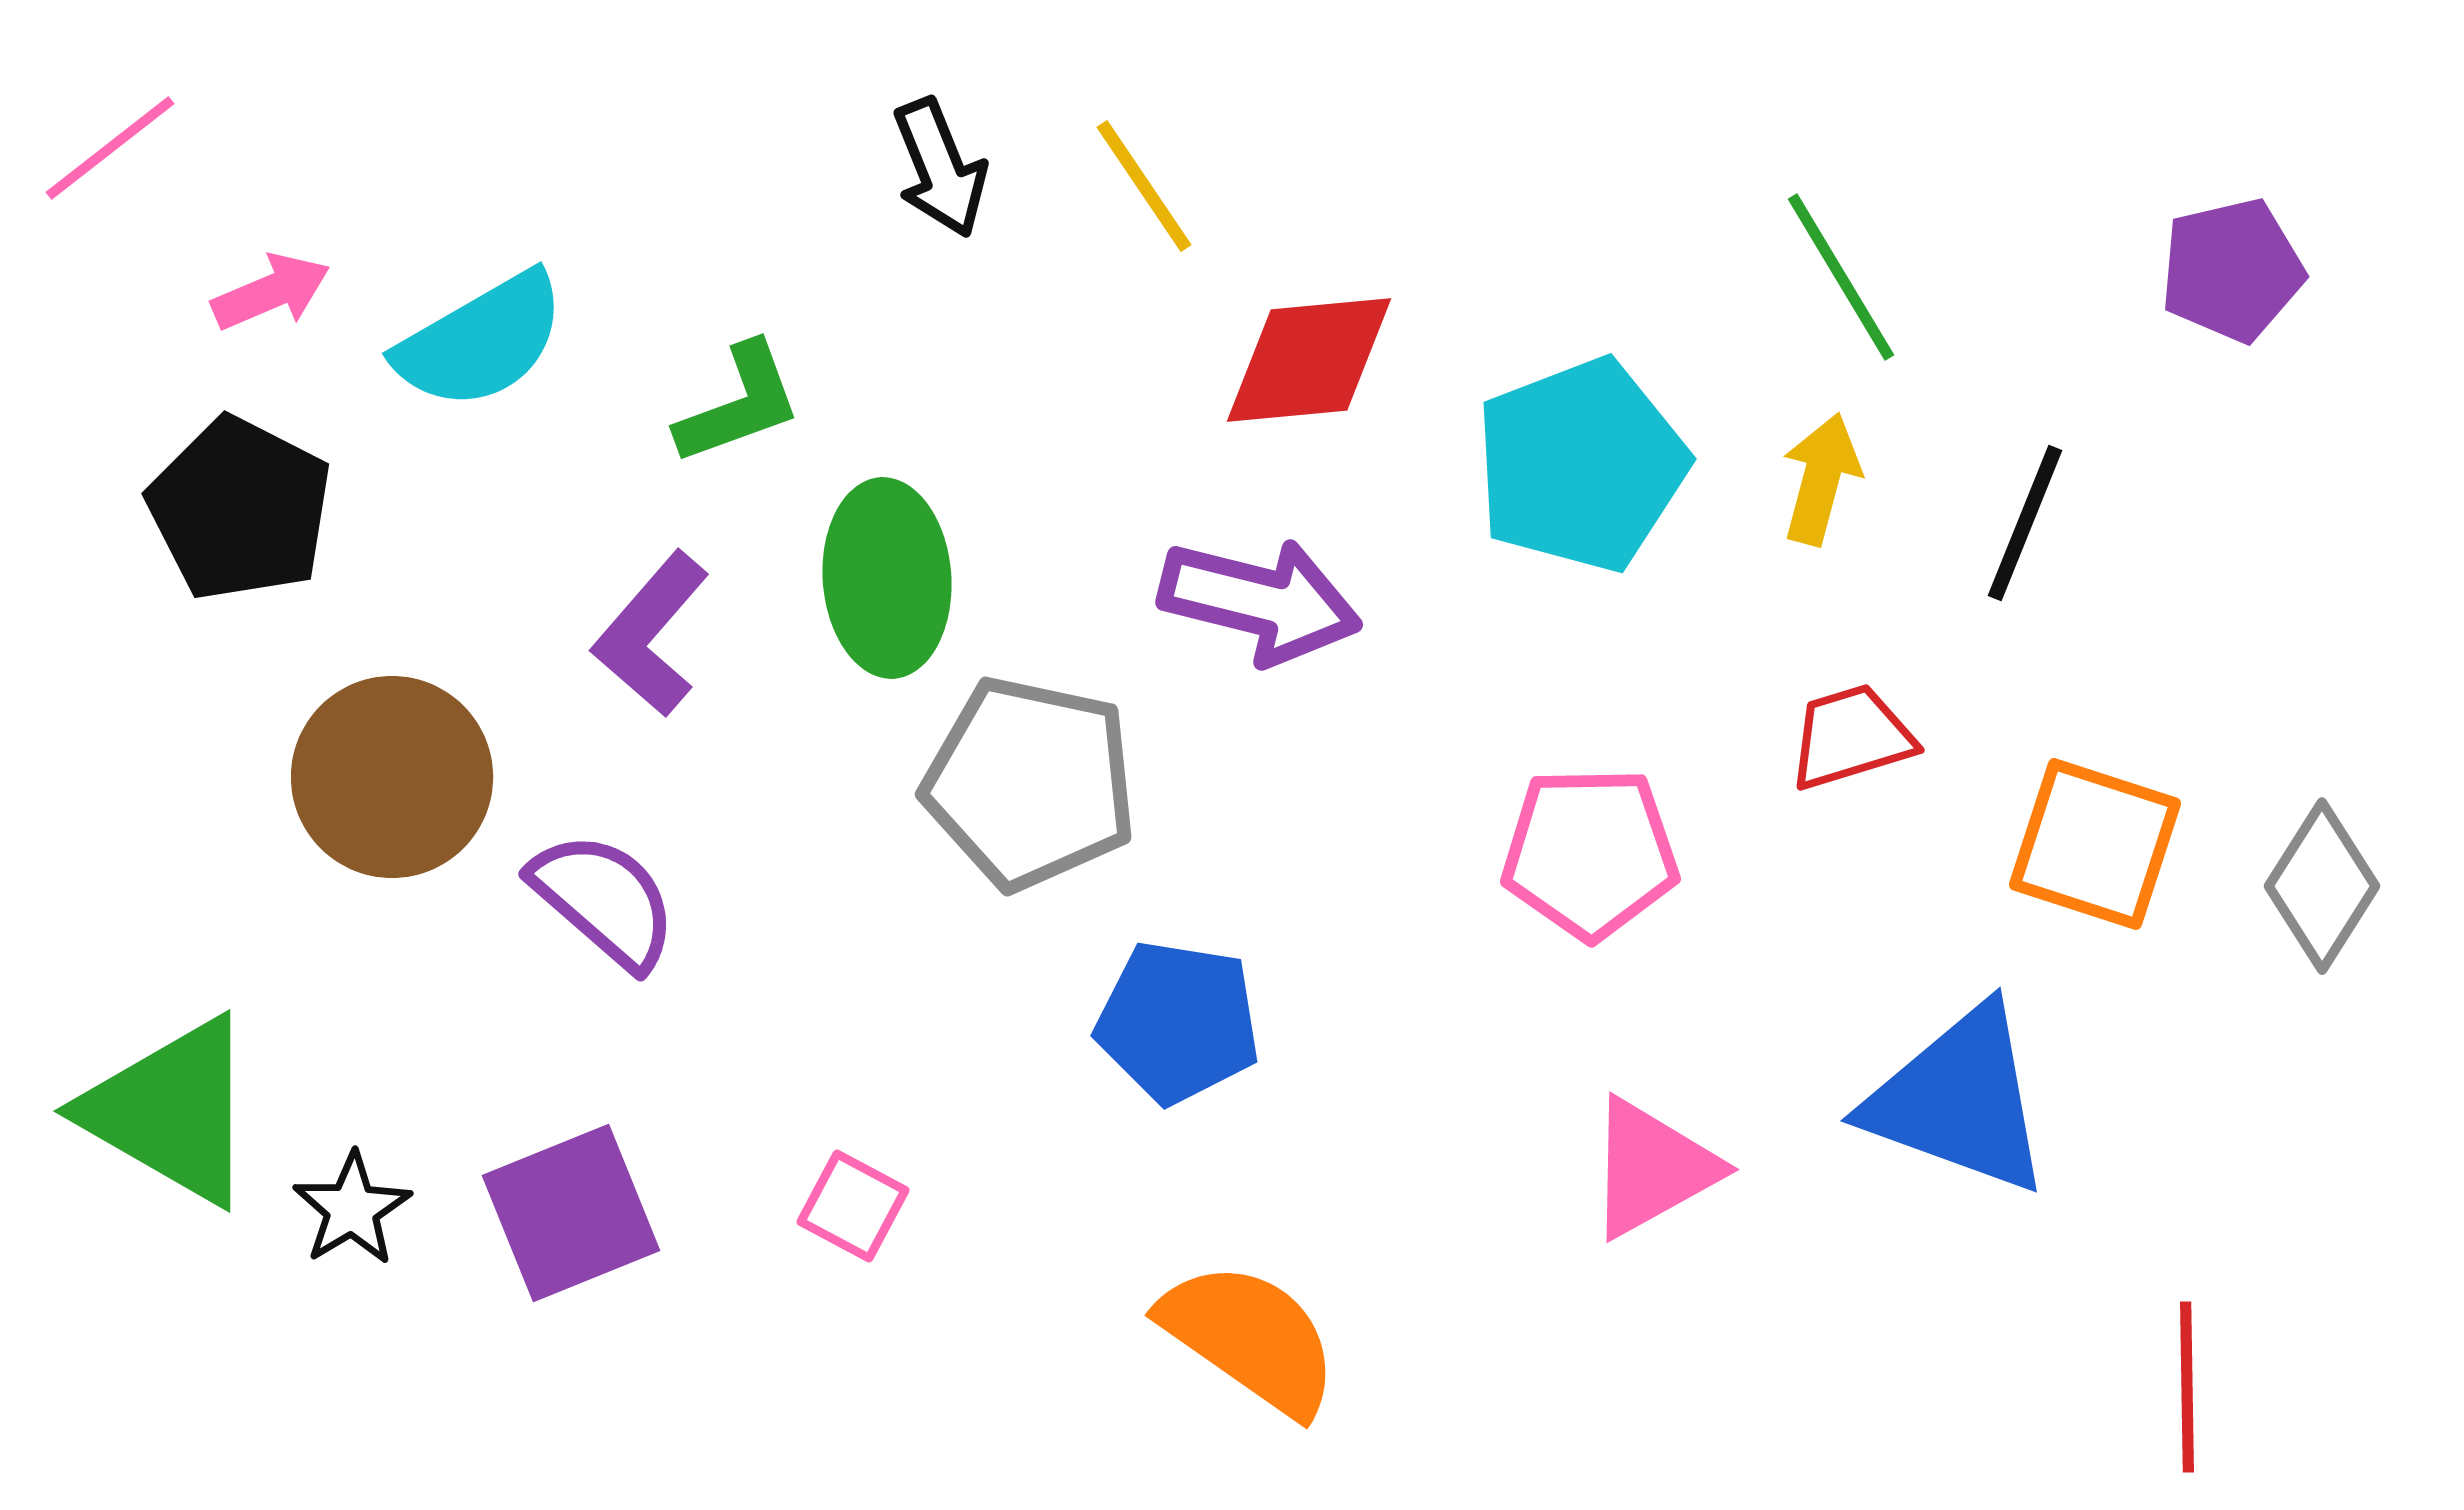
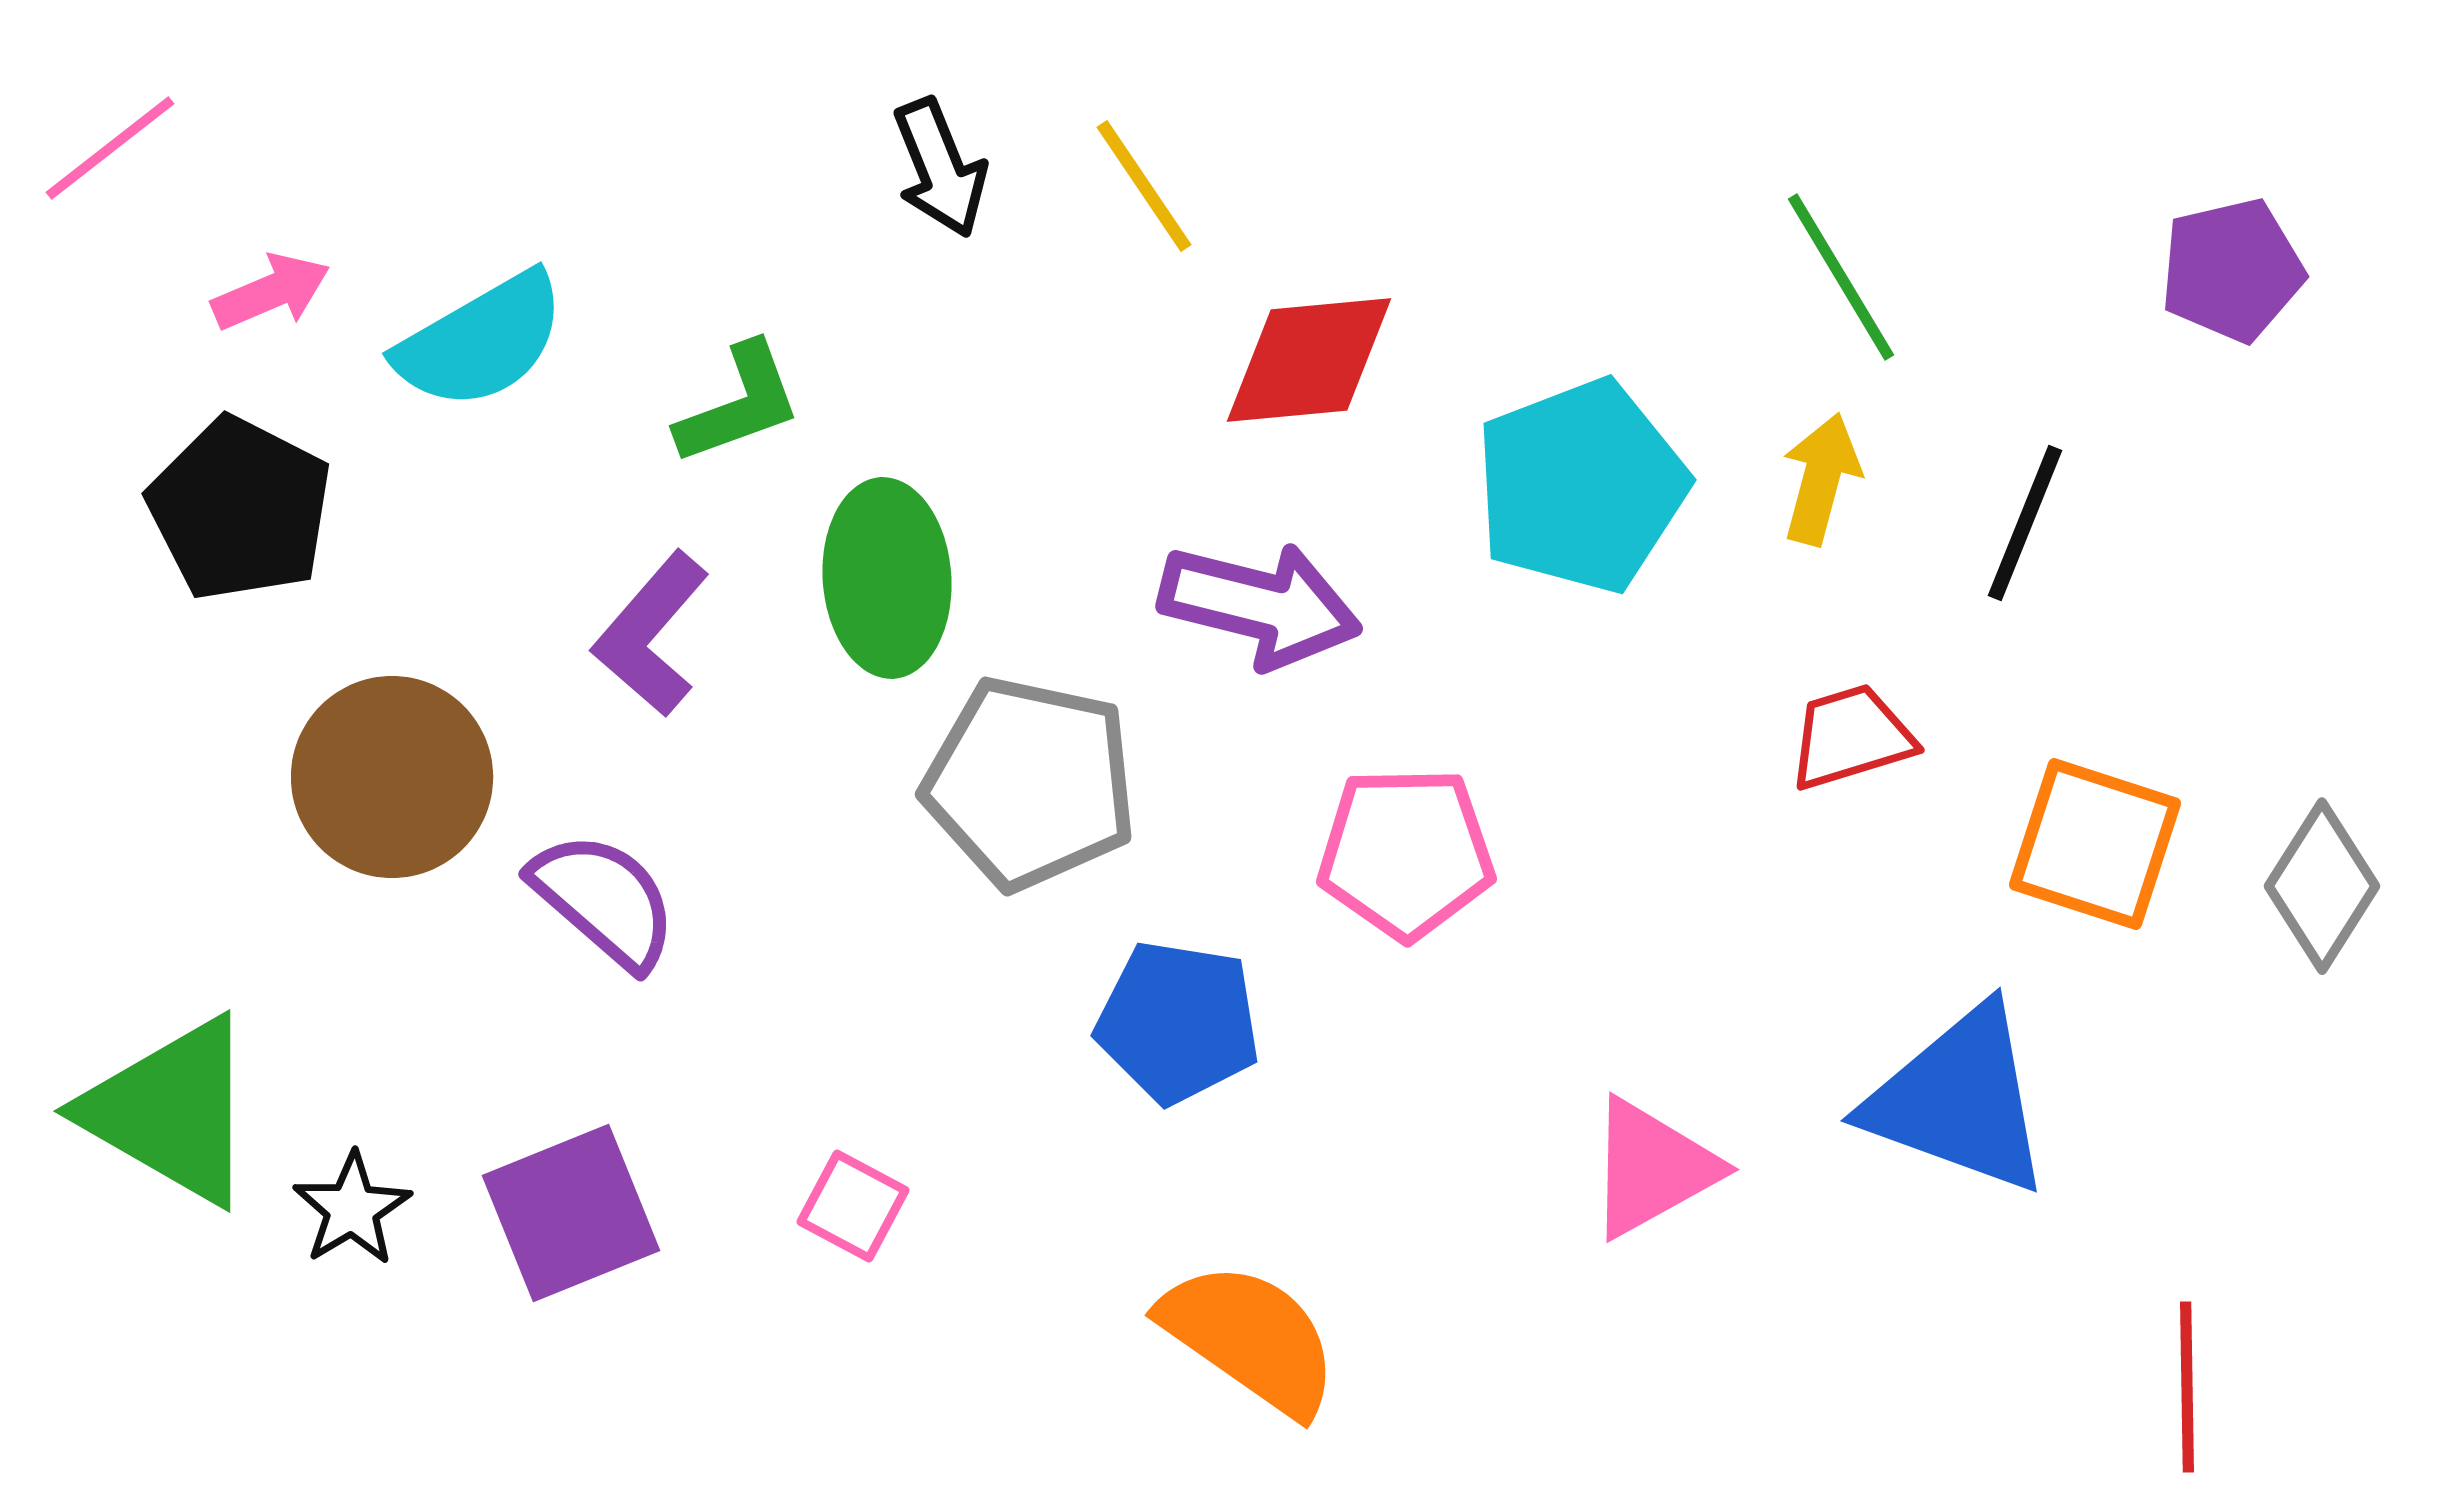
cyan pentagon: moved 21 px down
purple arrow: moved 4 px down
pink pentagon: moved 184 px left
